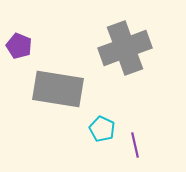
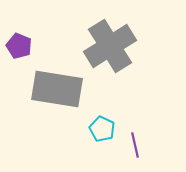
gray cross: moved 15 px left, 2 px up; rotated 12 degrees counterclockwise
gray rectangle: moved 1 px left
